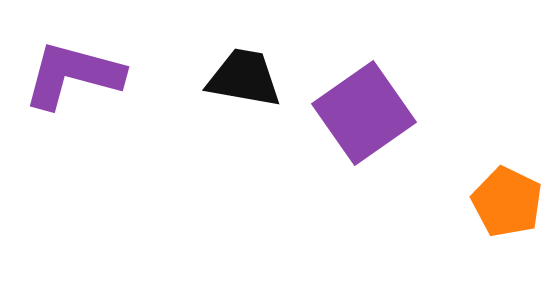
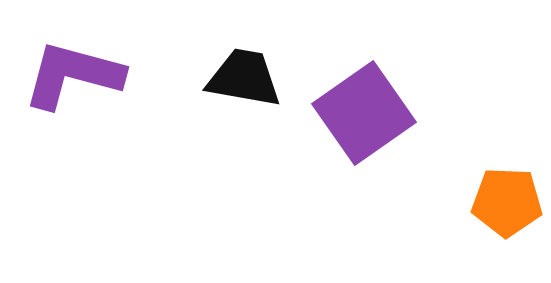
orange pentagon: rotated 24 degrees counterclockwise
